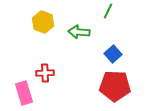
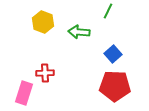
pink rectangle: rotated 35 degrees clockwise
